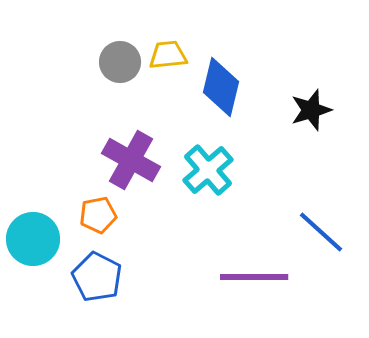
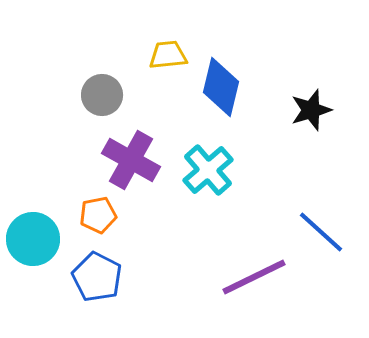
gray circle: moved 18 px left, 33 px down
purple line: rotated 26 degrees counterclockwise
